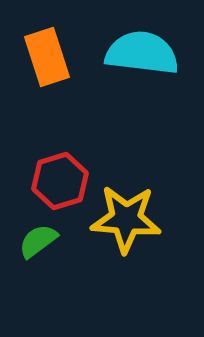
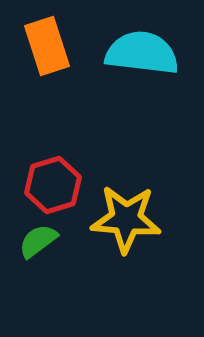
orange rectangle: moved 11 px up
red hexagon: moved 7 px left, 4 px down
